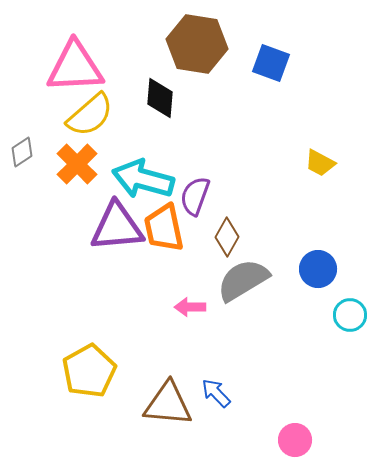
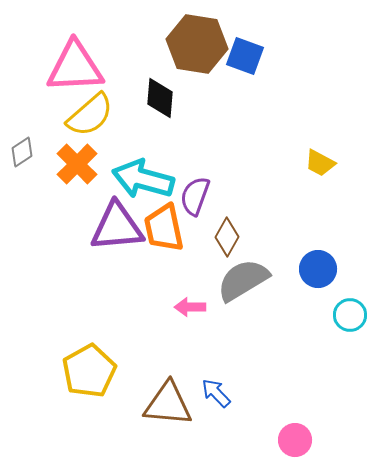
blue square: moved 26 px left, 7 px up
